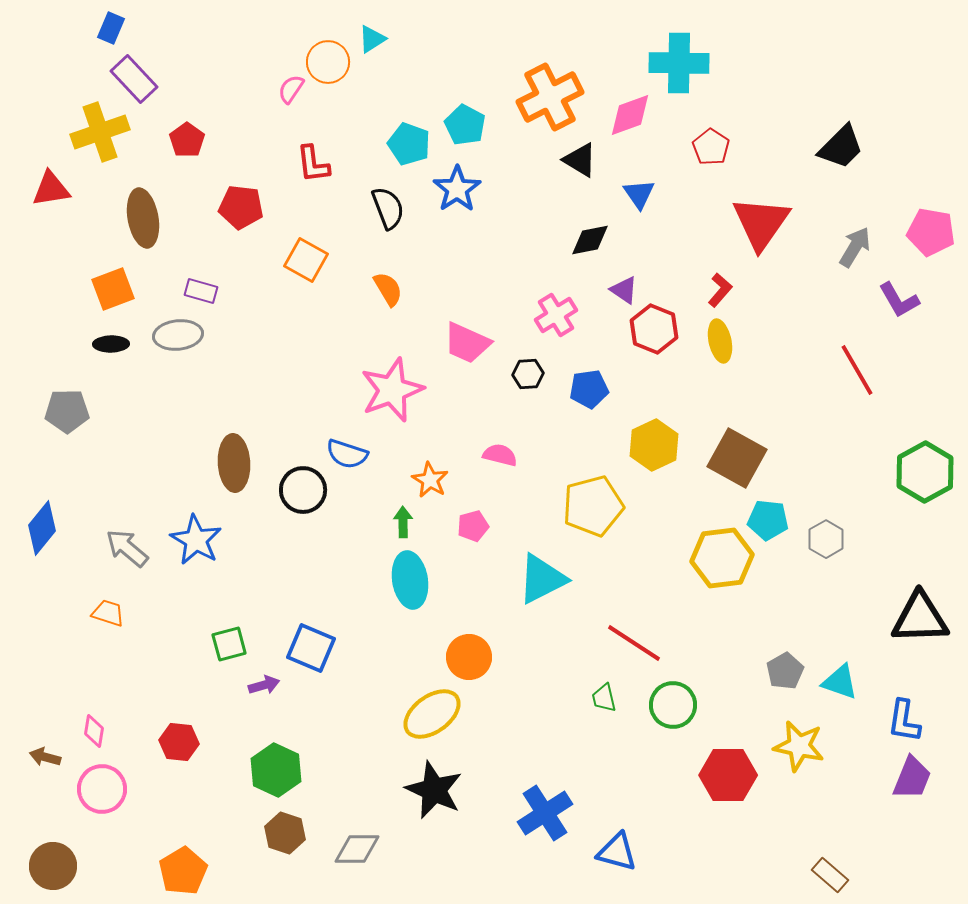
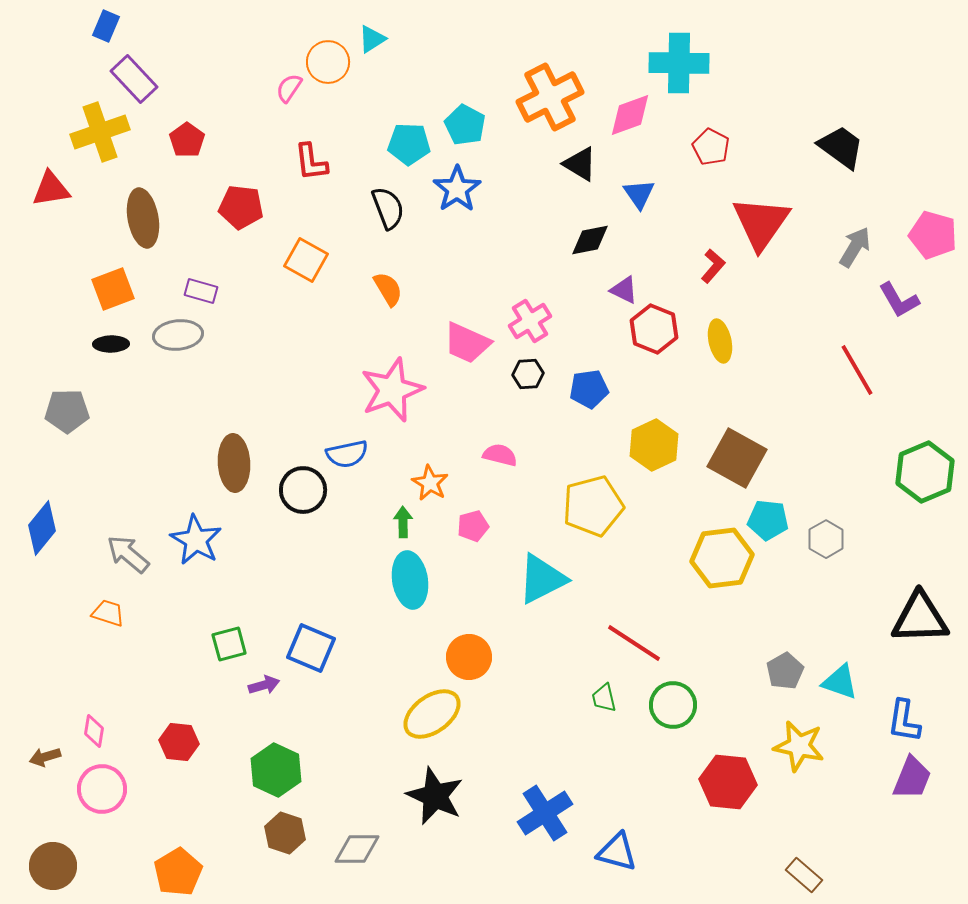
blue rectangle at (111, 28): moved 5 px left, 2 px up
pink semicircle at (291, 89): moved 2 px left, 1 px up
cyan pentagon at (409, 144): rotated 18 degrees counterclockwise
red pentagon at (711, 147): rotated 6 degrees counterclockwise
black trapezoid at (841, 147): rotated 99 degrees counterclockwise
black triangle at (580, 160): moved 4 px down
red L-shape at (313, 164): moved 2 px left, 2 px up
pink pentagon at (931, 232): moved 2 px right, 3 px down; rotated 6 degrees clockwise
purple triangle at (624, 290): rotated 8 degrees counterclockwise
red L-shape at (720, 290): moved 7 px left, 24 px up
pink cross at (556, 315): moved 26 px left, 6 px down
blue semicircle at (347, 454): rotated 30 degrees counterclockwise
green hexagon at (925, 472): rotated 6 degrees clockwise
orange star at (430, 480): moved 3 px down
gray arrow at (127, 548): moved 1 px right, 6 px down
brown arrow at (45, 757): rotated 32 degrees counterclockwise
red hexagon at (728, 775): moved 7 px down; rotated 6 degrees clockwise
black star at (434, 790): moved 1 px right, 6 px down
orange pentagon at (183, 871): moved 5 px left, 1 px down
brown rectangle at (830, 875): moved 26 px left
